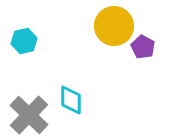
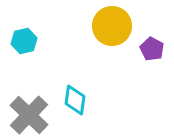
yellow circle: moved 2 px left
purple pentagon: moved 9 px right, 2 px down
cyan diamond: moved 4 px right; rotated 8 degrees clockwise
